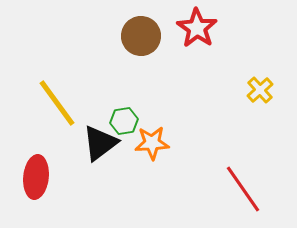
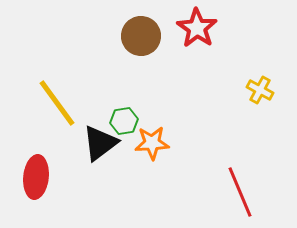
yellow cross: rotated 20 degrees counterclockwise
red line: moved 3 px left, 3 px down; rotated 12 degrees clockwise
